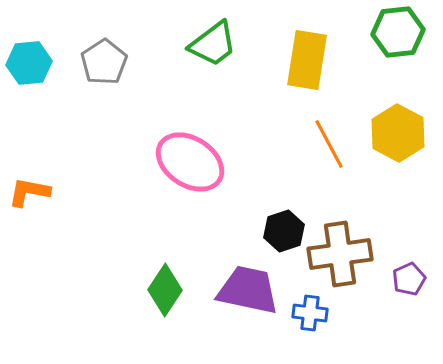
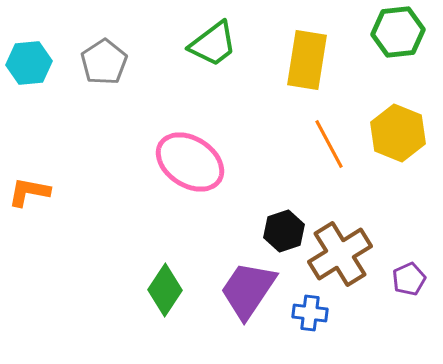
yellow hexagon: rotated 6 degrees counterclockwise
brown cross: rotated 24 degrees counterclockwise
purple trapezoid: rotated 68 degrees counterclockwise
